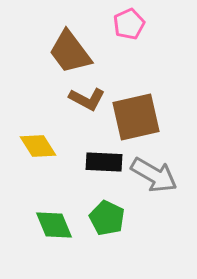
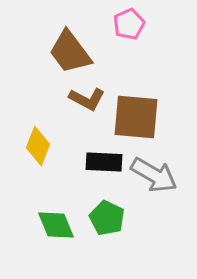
brown square: rotated 18 degrees clockwise
yellow diamond: rotated 54 degrees clockwise
green diamond: moved 2 px right
